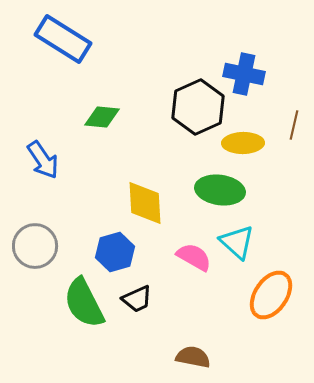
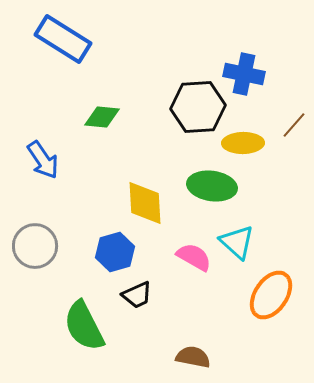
black hexagon: rotated 20 degrees clockwise
brown line: rotated 28 degrees clockwise
green ellipse: moved 8 px left, 4 px up
black trapezoid: moved 4 px up
green semicircle: moved 23 px down
